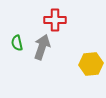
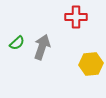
red cross: moved 21 px right, 3 px up
green semicircle: rotated 119 degrees counterclockwise
